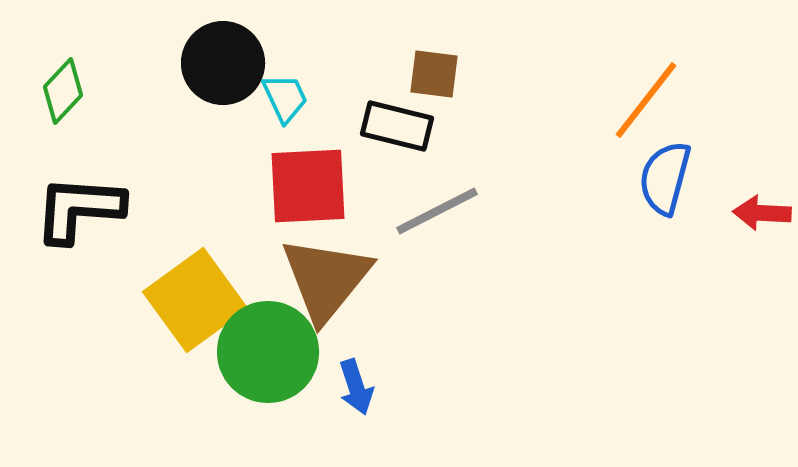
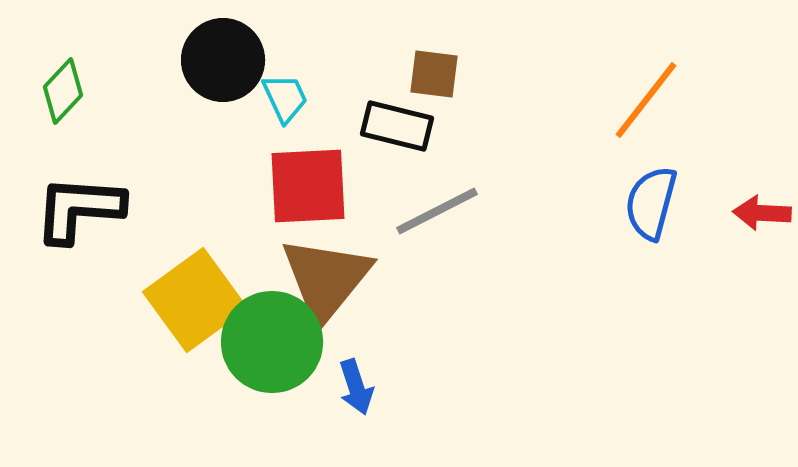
black circle: moved 3 px up
blue semicircle: moved 14 px left, 25 px down
green circle: moved 4 px right, 10 px up
